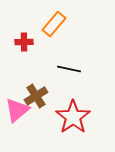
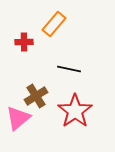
pink triangle: moved 1 px right, 8 px down
red star: moved 2 px right, 6 px up
